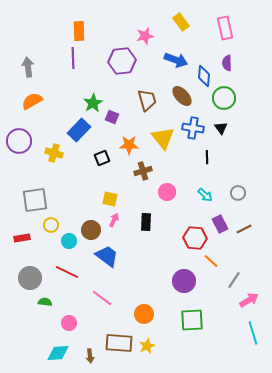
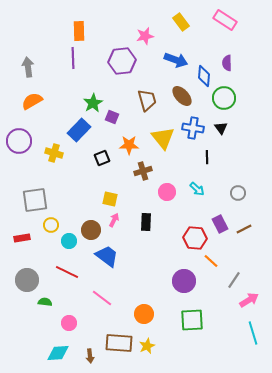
pink rectangle at (225, 28): moved 8 px up; rotated 45 degrees counterclockwise
cyan arrow at (205, 195): moved 8 px left, 6 px up
gray circle at (30, 278): moved 3 px left, 2 px down
